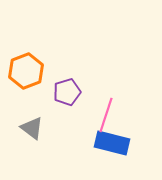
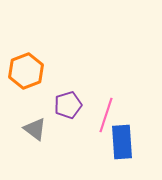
purple pentagon: moved 1 px right, 13 px down
gray triangle: moved 3 px right, 1 px down
blue rectangle: moved 10 px right, 1 px up; rotated 72 degrees clockwise
